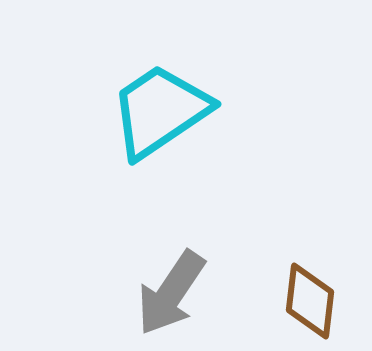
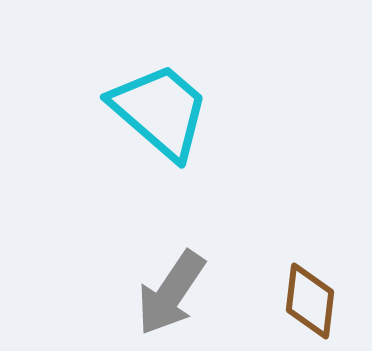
cyan trapezoid: rotated 75 degrees clockwise
